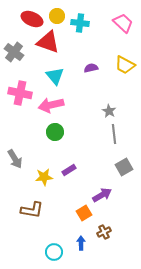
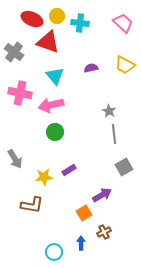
brown L-shape: moved 5 px up
